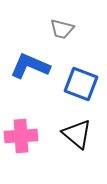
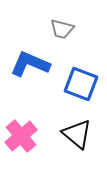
blue L-shape: moved 2 px up
pink cross: rotated 36 degrees counterclockwise
